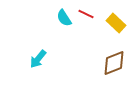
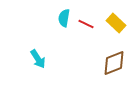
red line: moved 10 px down
cyan semicircle: rotated 42 degrees clockwise
cyan arrow: rotated 72 degrees counterclockwise
